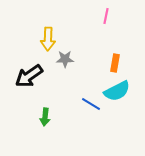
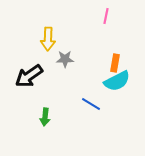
cyan semicircle: moved 10 px up
